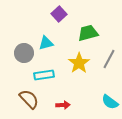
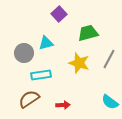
yellow star: rotated 20 degrees counterclockwise
cyan rectangle: moved 3 px left
brown semicircle: rotated 80 degrees counterclockwise
